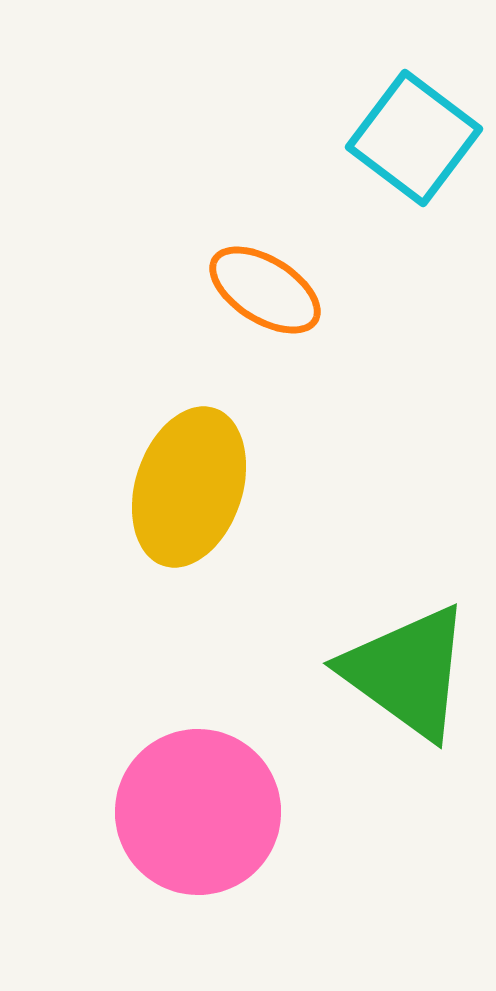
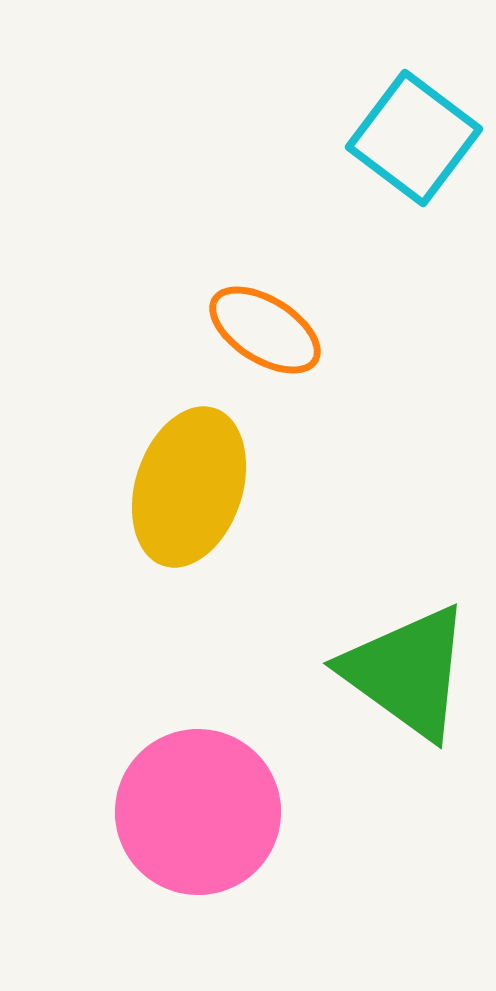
orange ellipse: moved 40 px down
